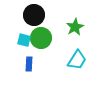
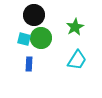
cyan square: moved 1 px up
